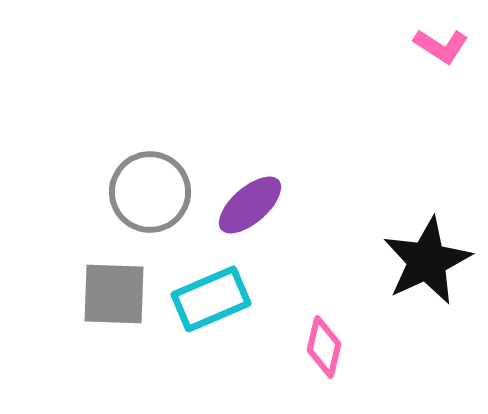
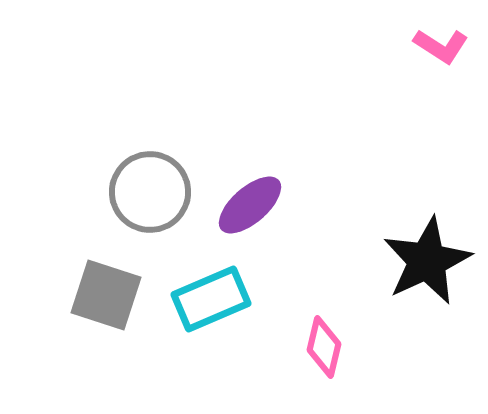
gray square: moved 8 px left, 1 px down; rotated 16 degrees clockwise
